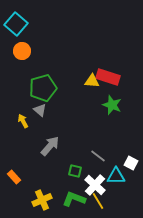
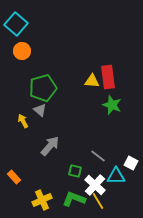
red rectangle: rotated 65 degrees clockwise
